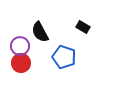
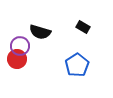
black semicircle: rotated 45 degrees counterclockwise
blue pentagon: moved 13 px right, 8 px down; rotated 20 degrees clockwise
red circle: moved 4 px left, 4 px up
